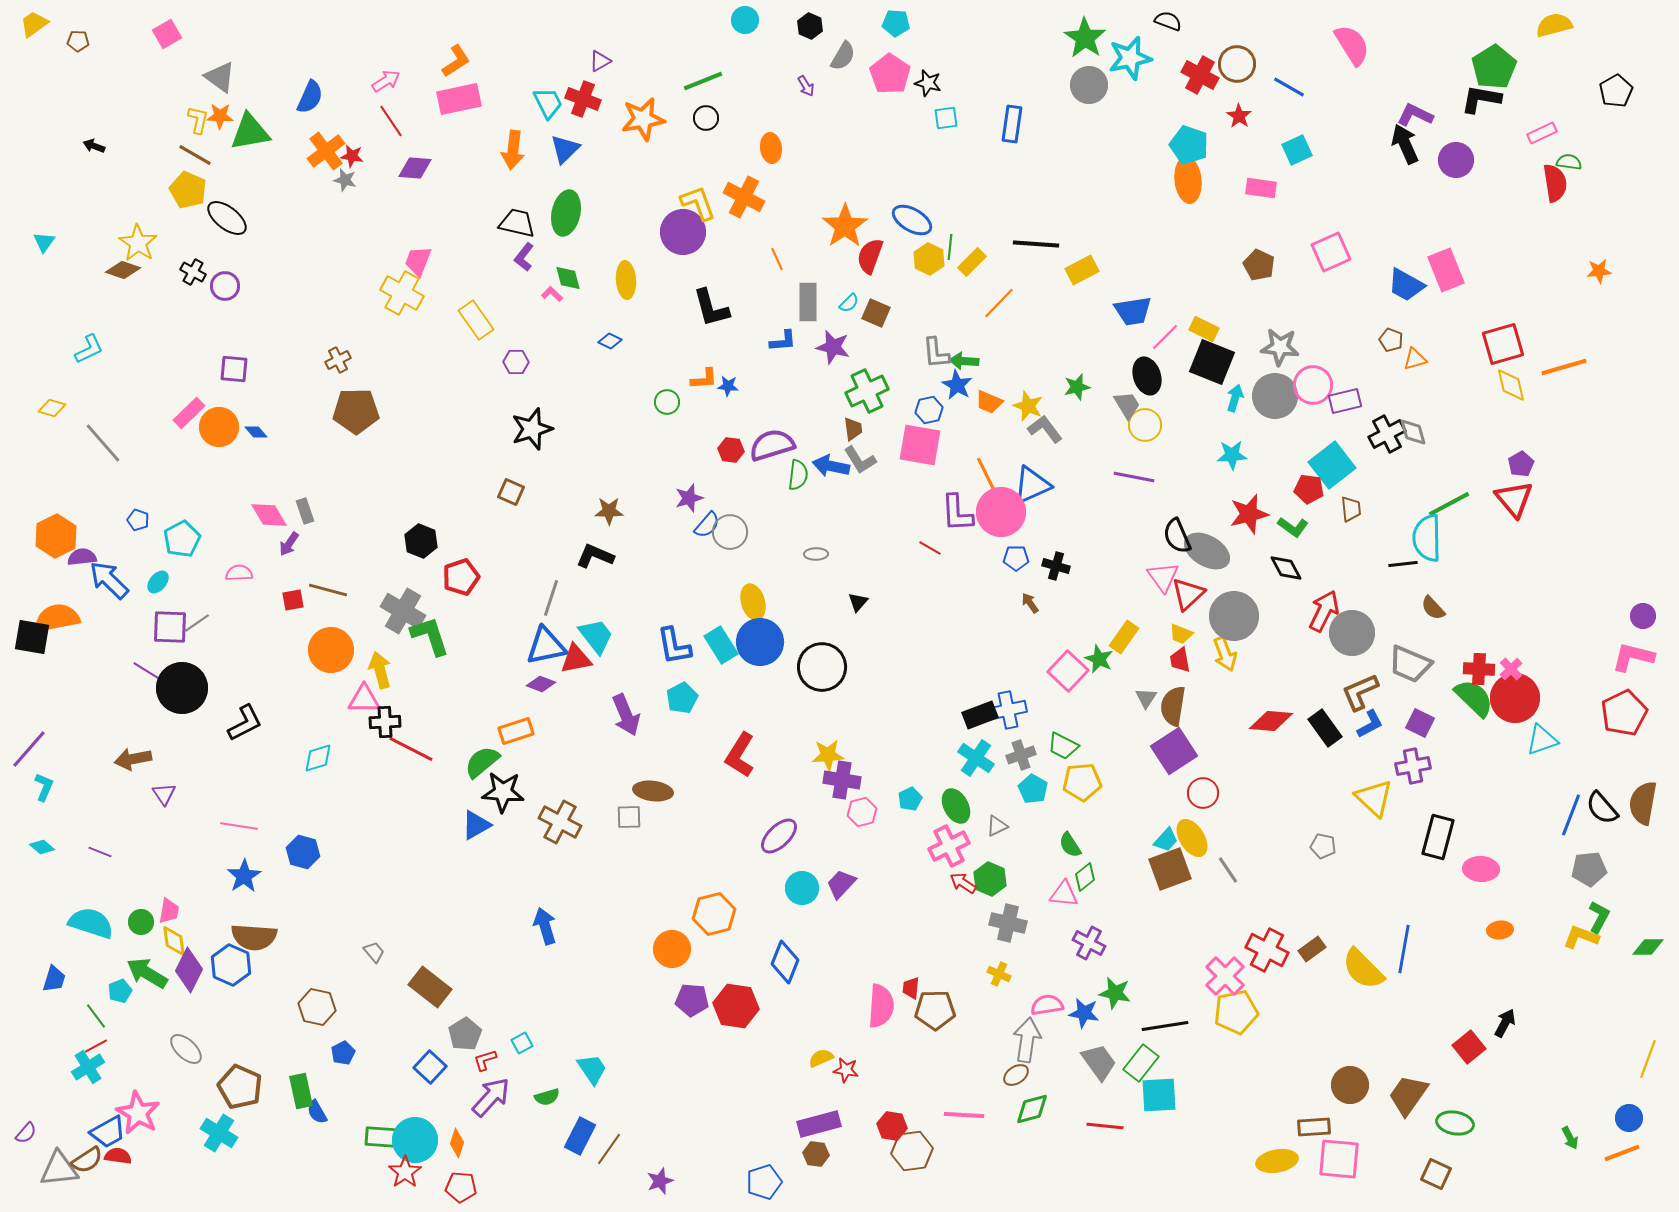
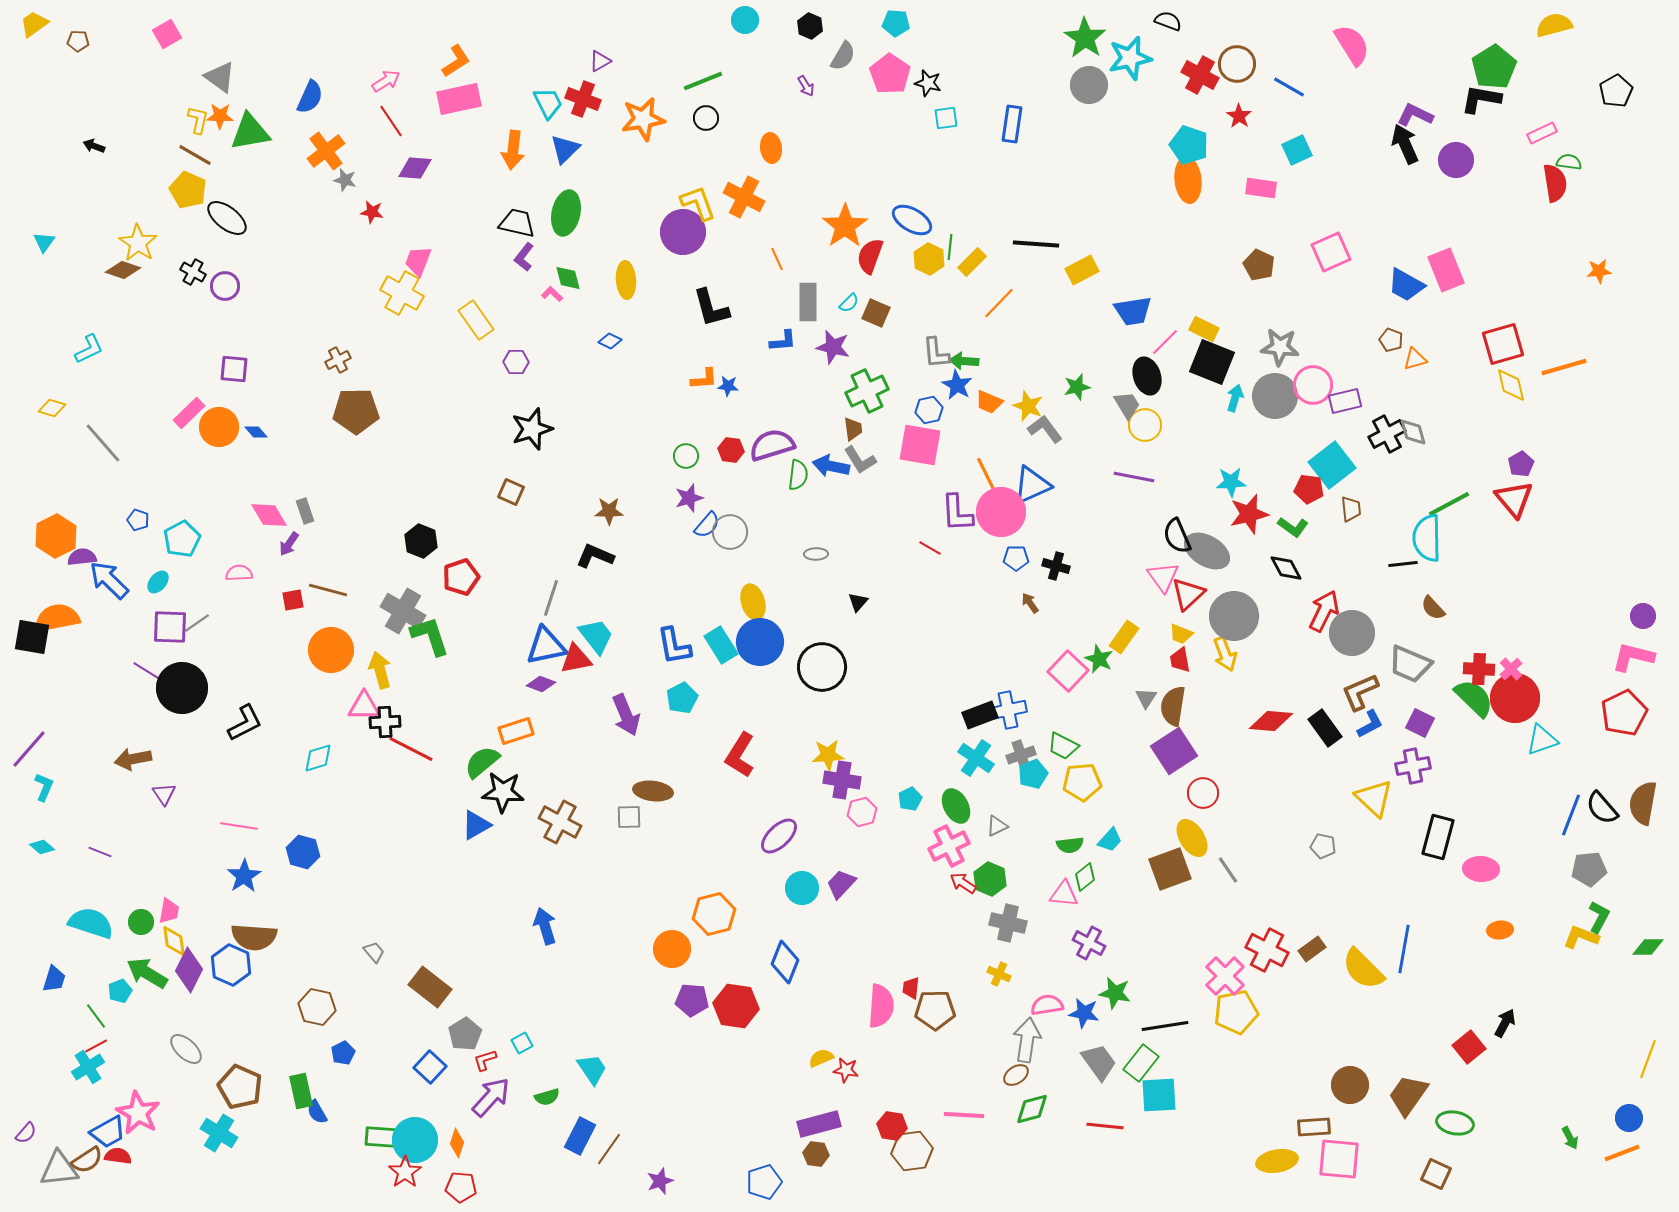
red star at (352, 156): moved 20 px right, 56 px down
pink line at (1165, 337): moved 5 px down
green circle at (667, 402): moved 19 px right, 54 px down
cyan star at (1232, 455): moved 1 px left, 27 px down
pink triangle at (364, 699): moved 7 px down
cyan pentagon at (1033, 789): moved 15 px up; rotated 20 degrees clockwise
cyan trapezoid at (1166, 840): moved 56 px left
green semicircle at (1070, 845): rotated 64 degrees counterclockwise
